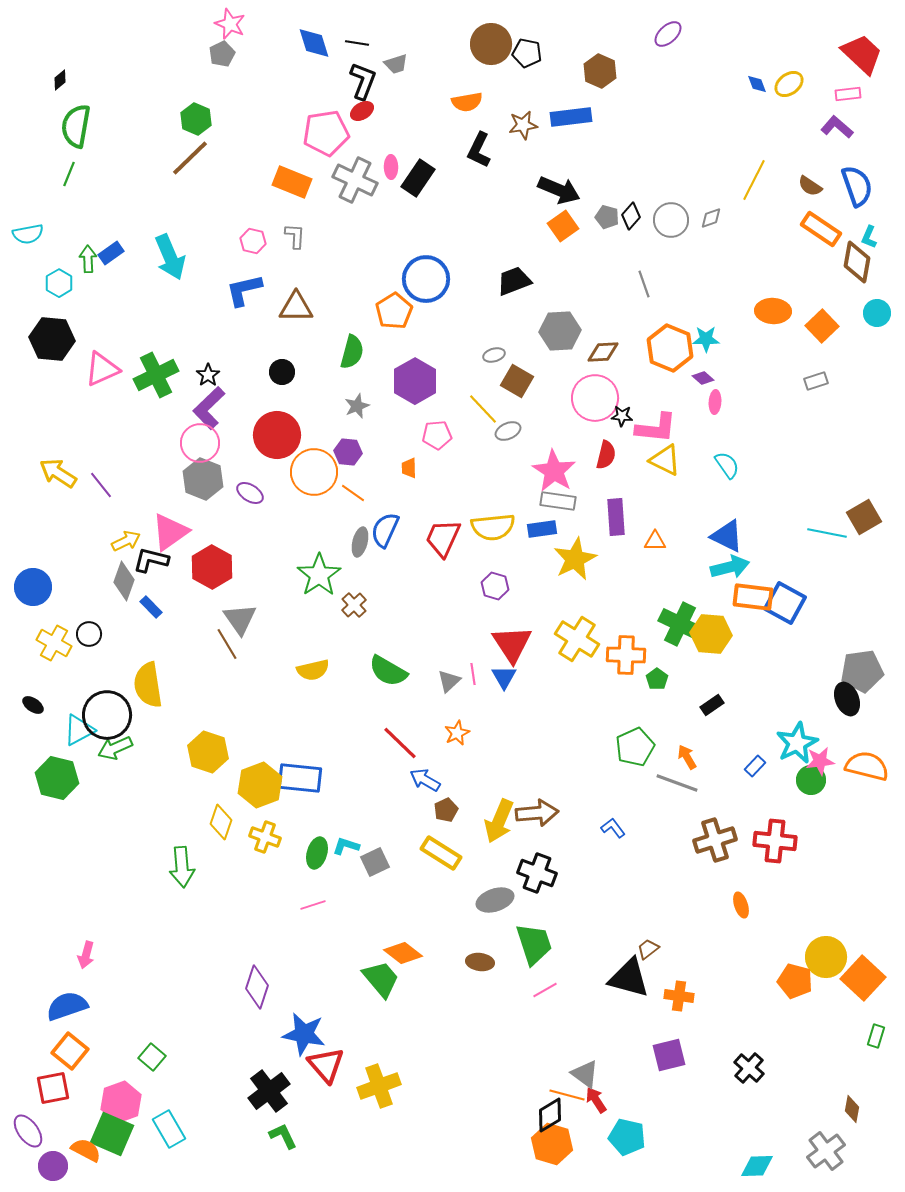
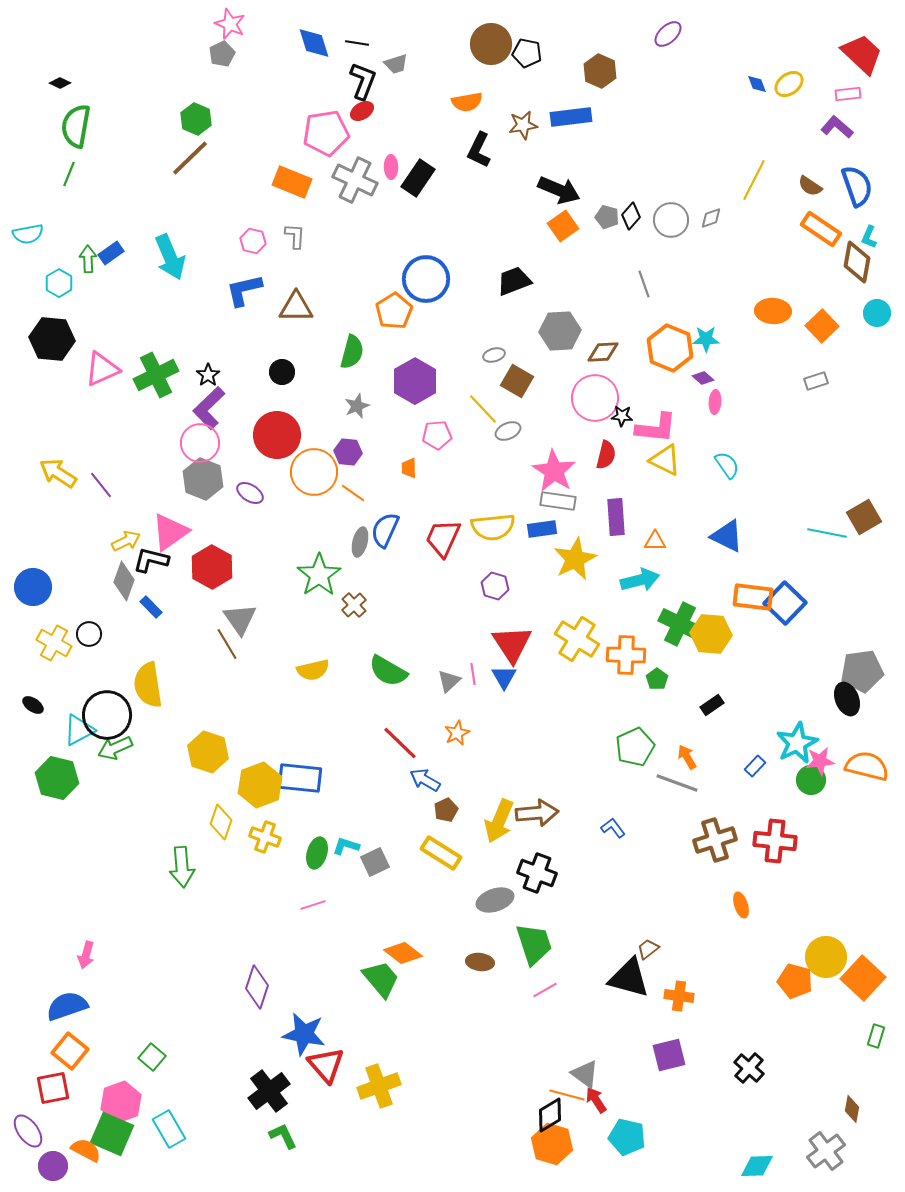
black diamond at (60, 80): moved 3 px down; rotated 65 degrees clockwise
cyan arrow at (730, 567): moved 90 px left, 13 px down
blue square at (785, 603): rotated 15 degrees clockwise
